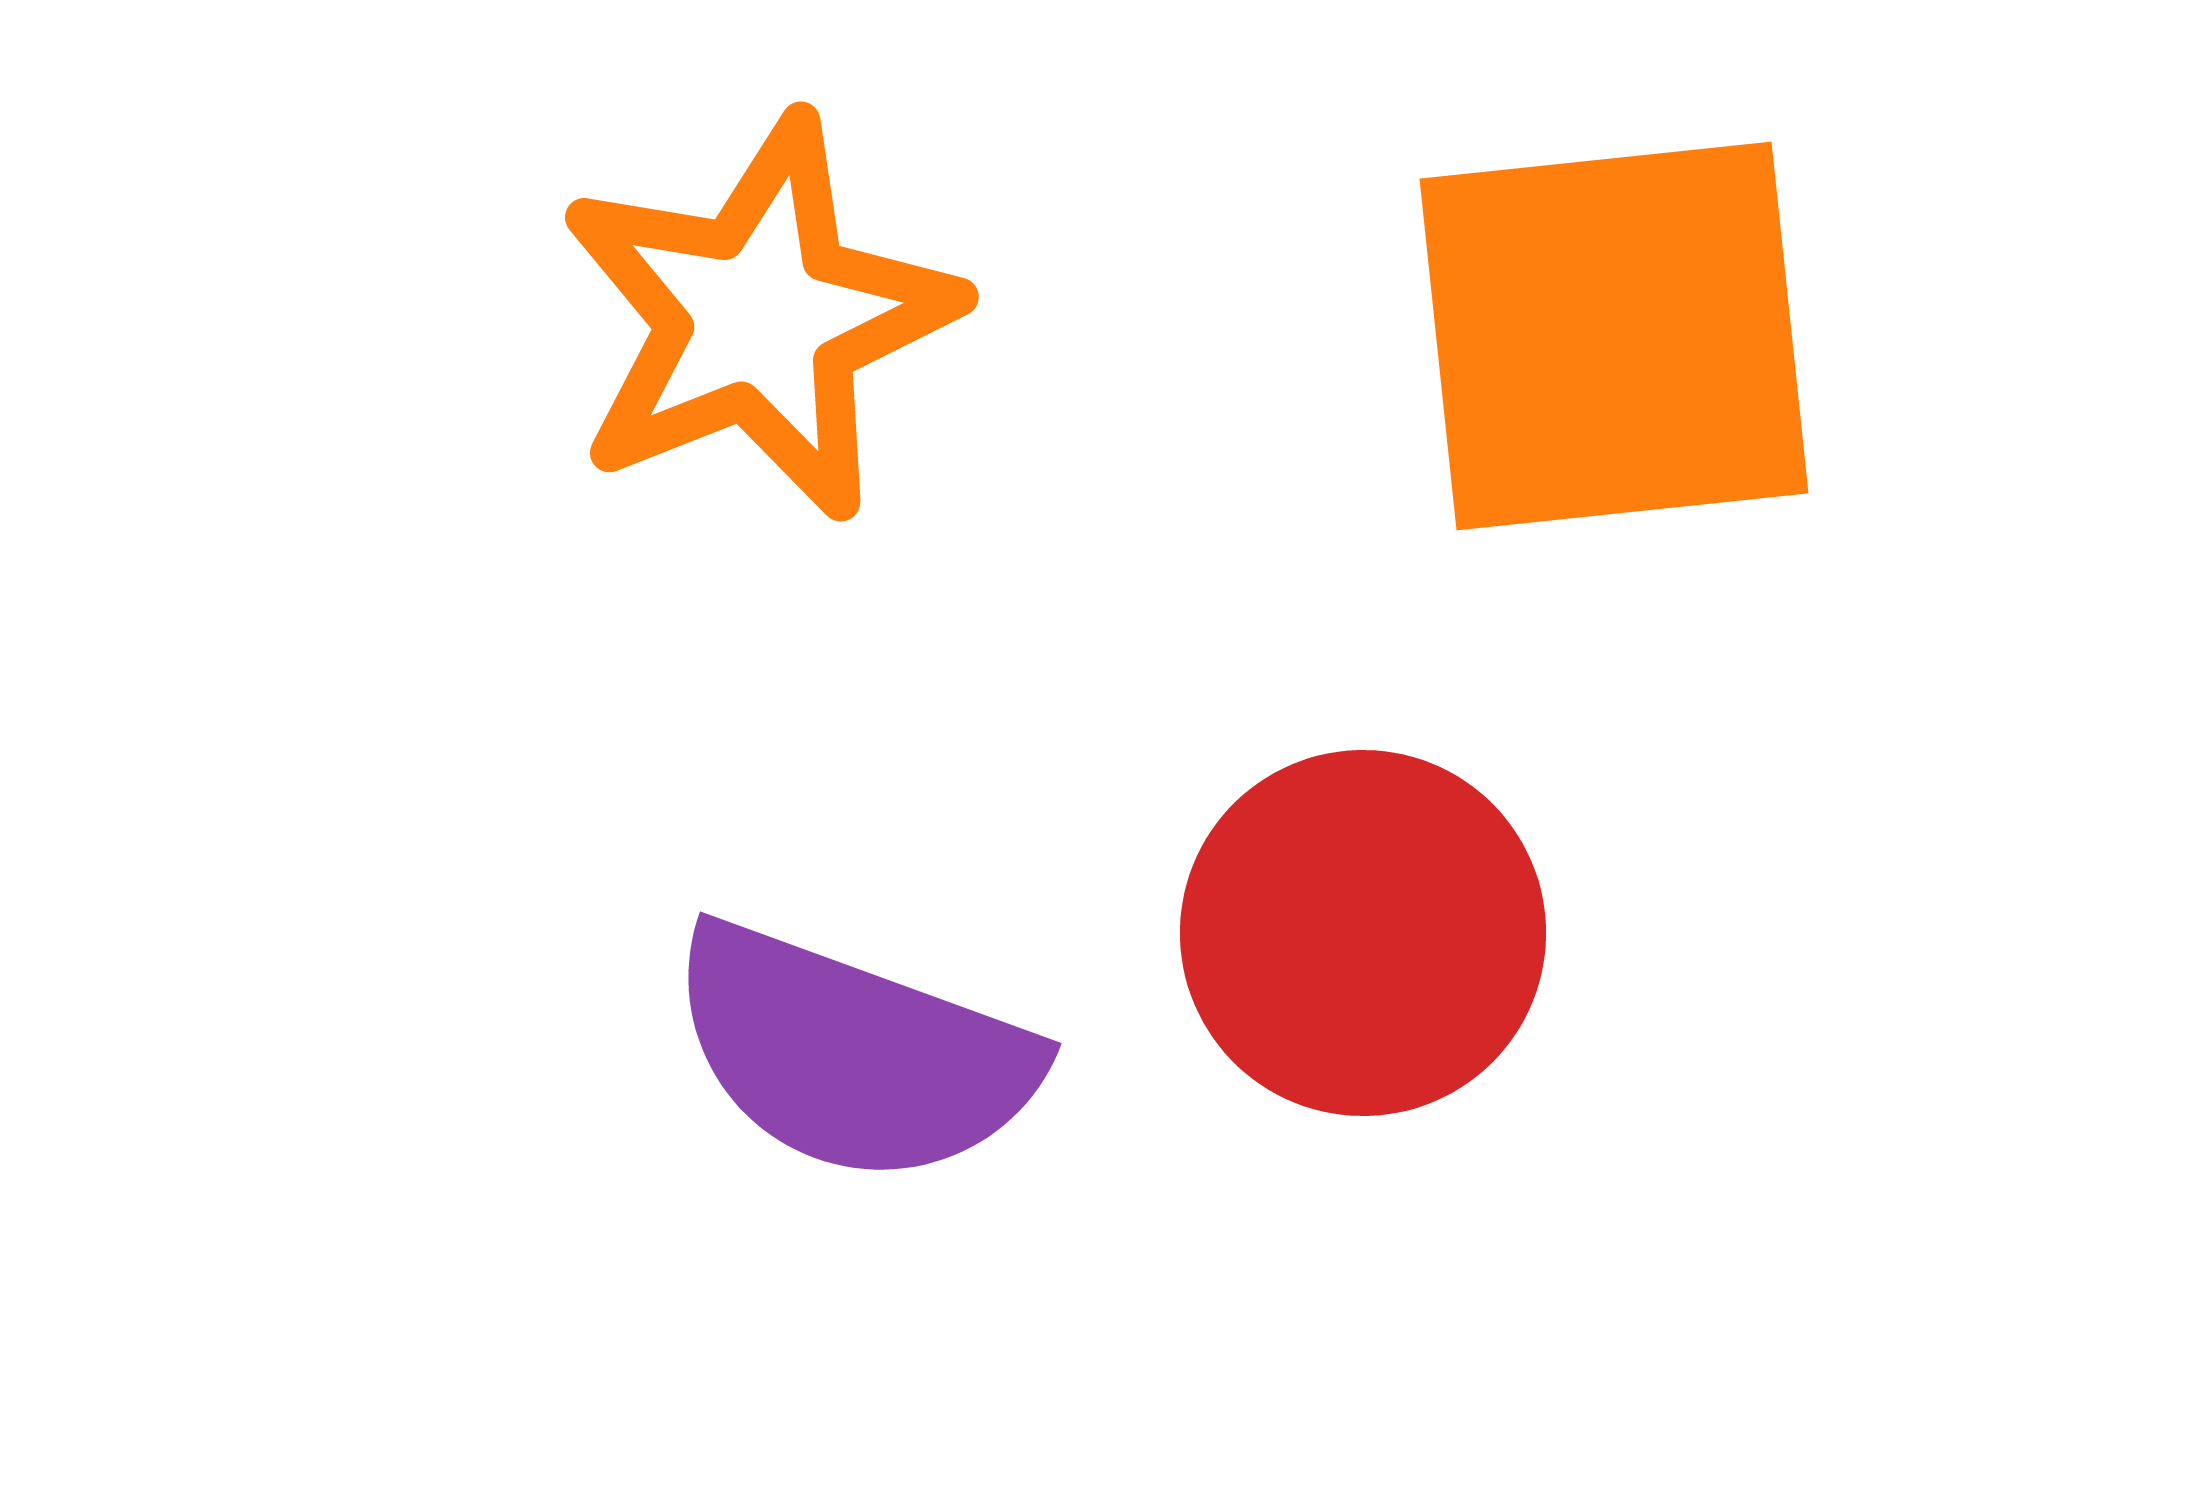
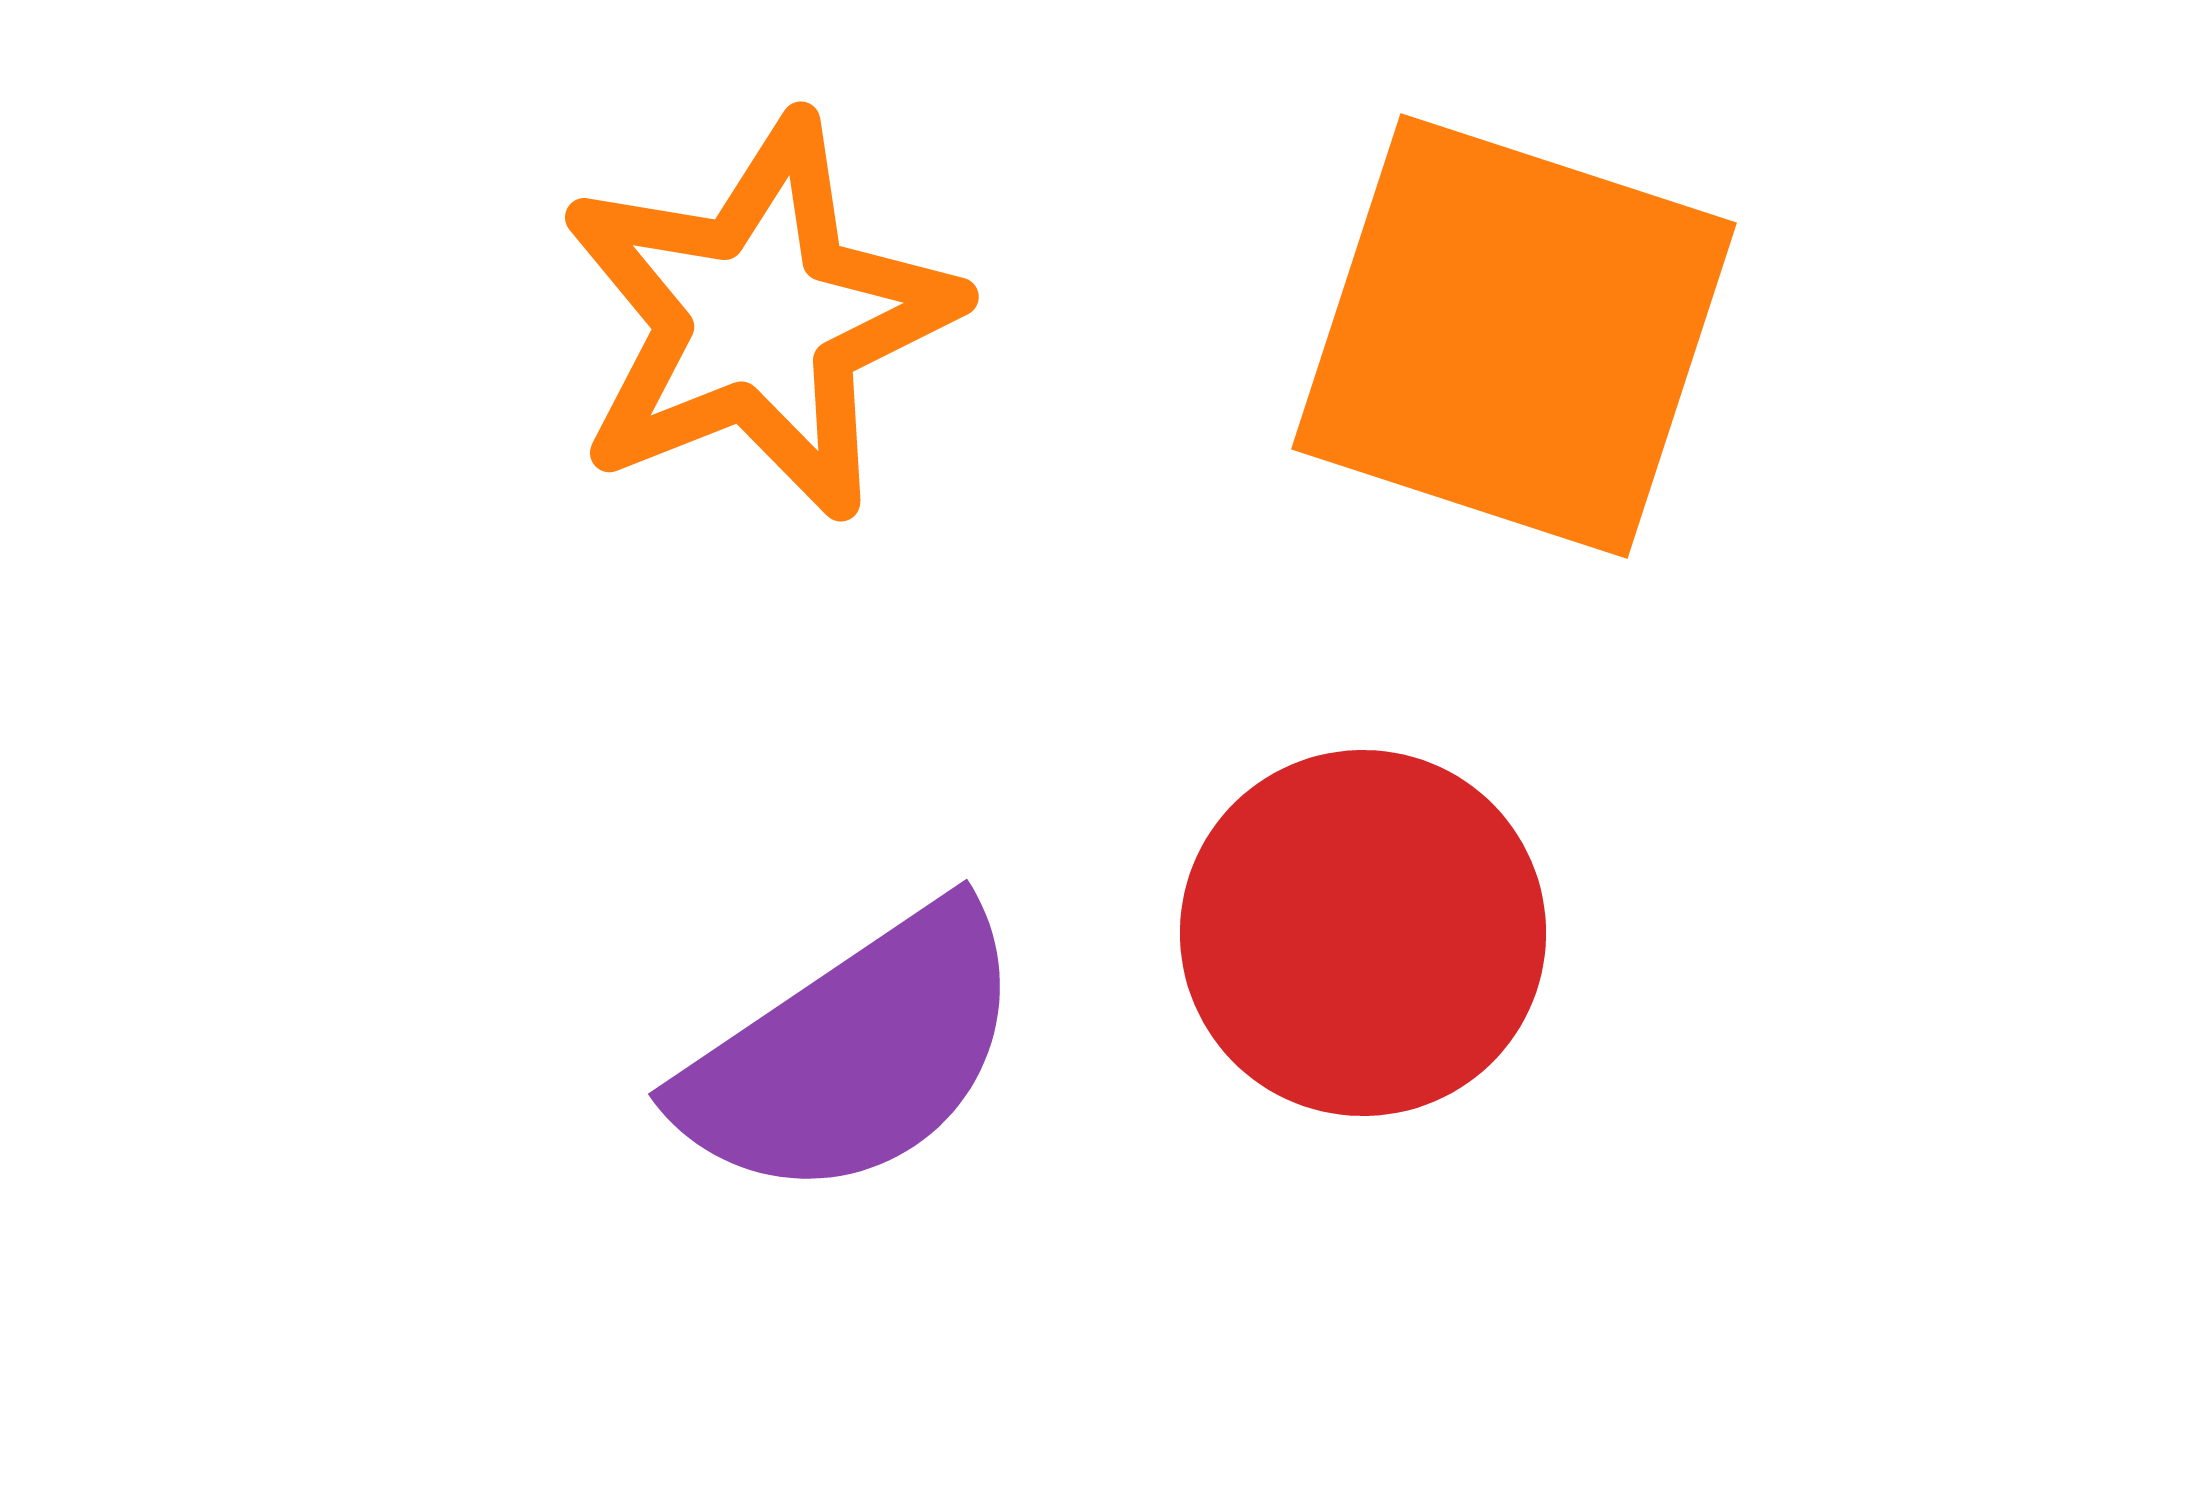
orange square: moved 100 px left; rotated 24 degrees clockwise
purple semicircle: rotated 54 degrees counterclockwise
